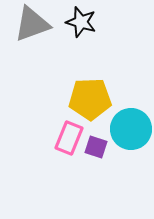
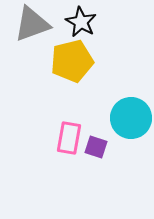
black star: rotated 12 degrees clockwise
yellow pentagon: moved 18 px left, 38 px up; rotated 12 degrees counterclockwise
cyan circle: moved 11 px up
pink rectangle: rotated 12 degrees counterclockwise
